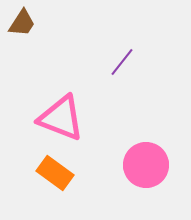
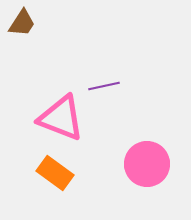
purple line: moved 18 px left, 24 px down; rotated 40 degrees clockwise
pink circle: moved 1 px right, 1 px up
